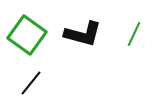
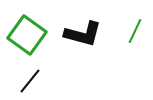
green line: moved 1 px right, 3 px up
black line: moved 1 px left, 2 px up
